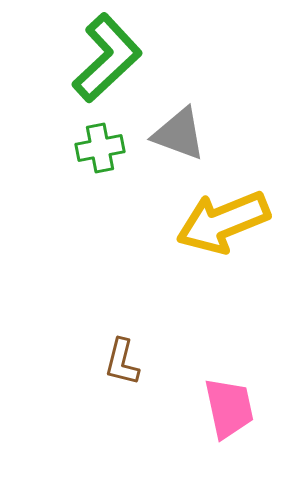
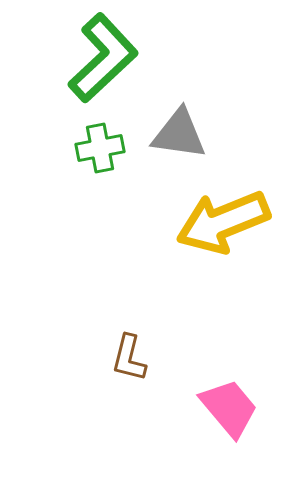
green L-shape: moved 4 px left
gray triangle: rotated 12 degrees counterclockwise
brown L-shape: moved 7 px right, 4 px up
pink trapezoid: rotated 28 degrees counterclockwise
